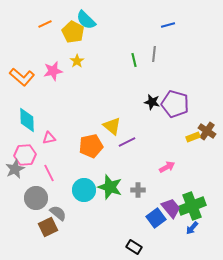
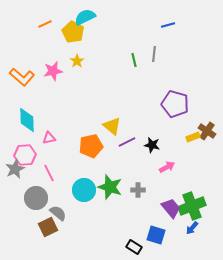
cyan semicircle: moved 1 px left, 3 px up; rotated 110 degrees clockwise
black star: moved 43 px down
blue square: moved 17 px down; rotated 36 degrees counterclockwise
